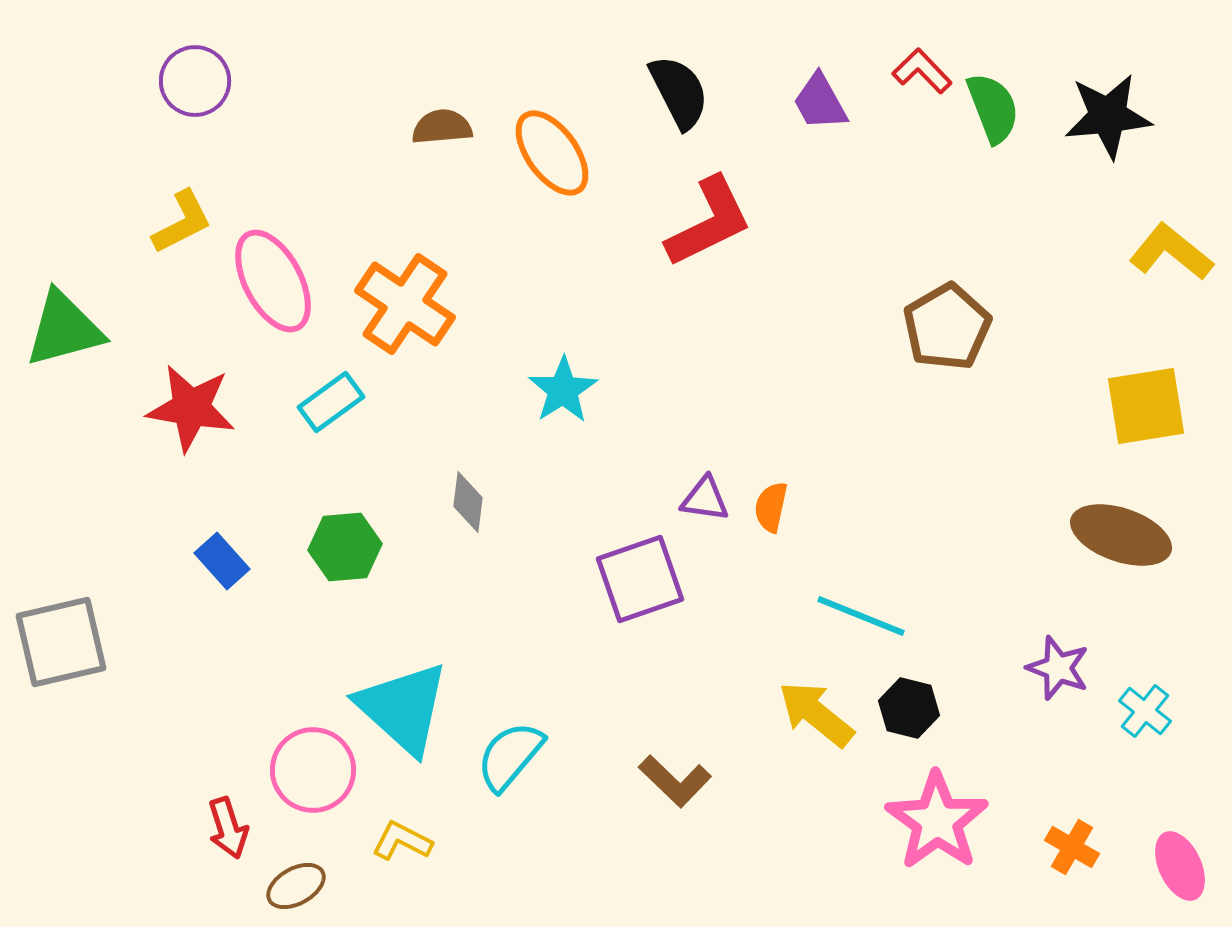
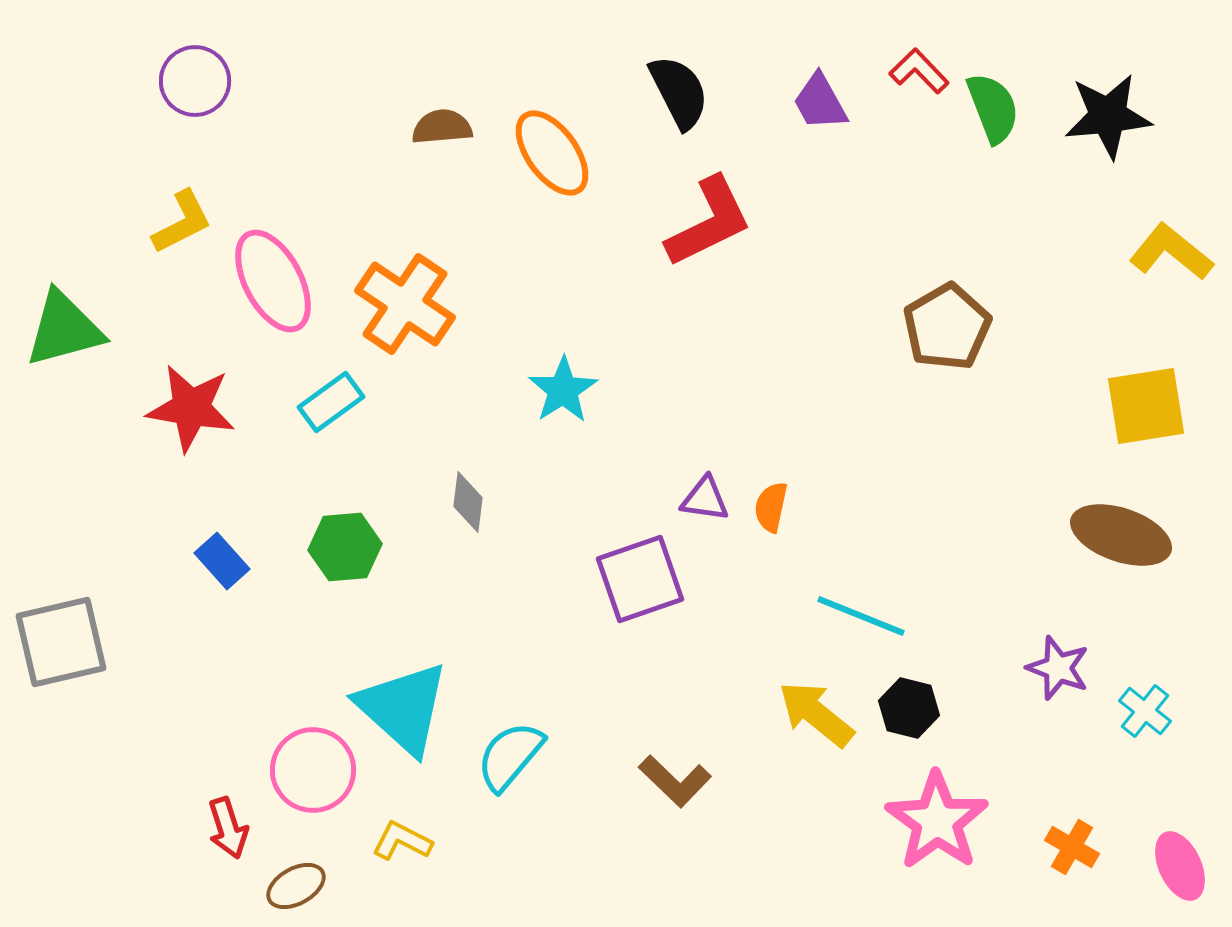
red L-shape at (922, 71): moved 3 px left
